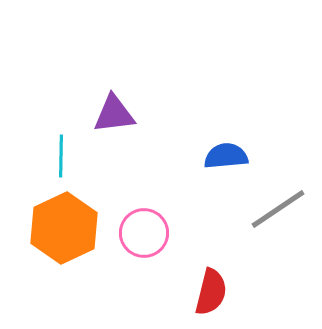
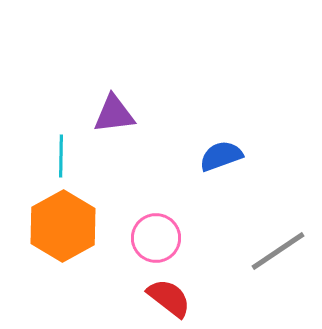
blue semicircle: moved 5 px left; rotated 15 degrees counterclockwise
gray line: moved 42 px down
orange hexagon: moved 1 px left, 2 px up; rotated 4 degrees counterclockwise
pink circle: moved 12 px right, 5 px down
red semicircle: moved 42 px left, 6 px down; rotated 66 degrees counterclockwise
